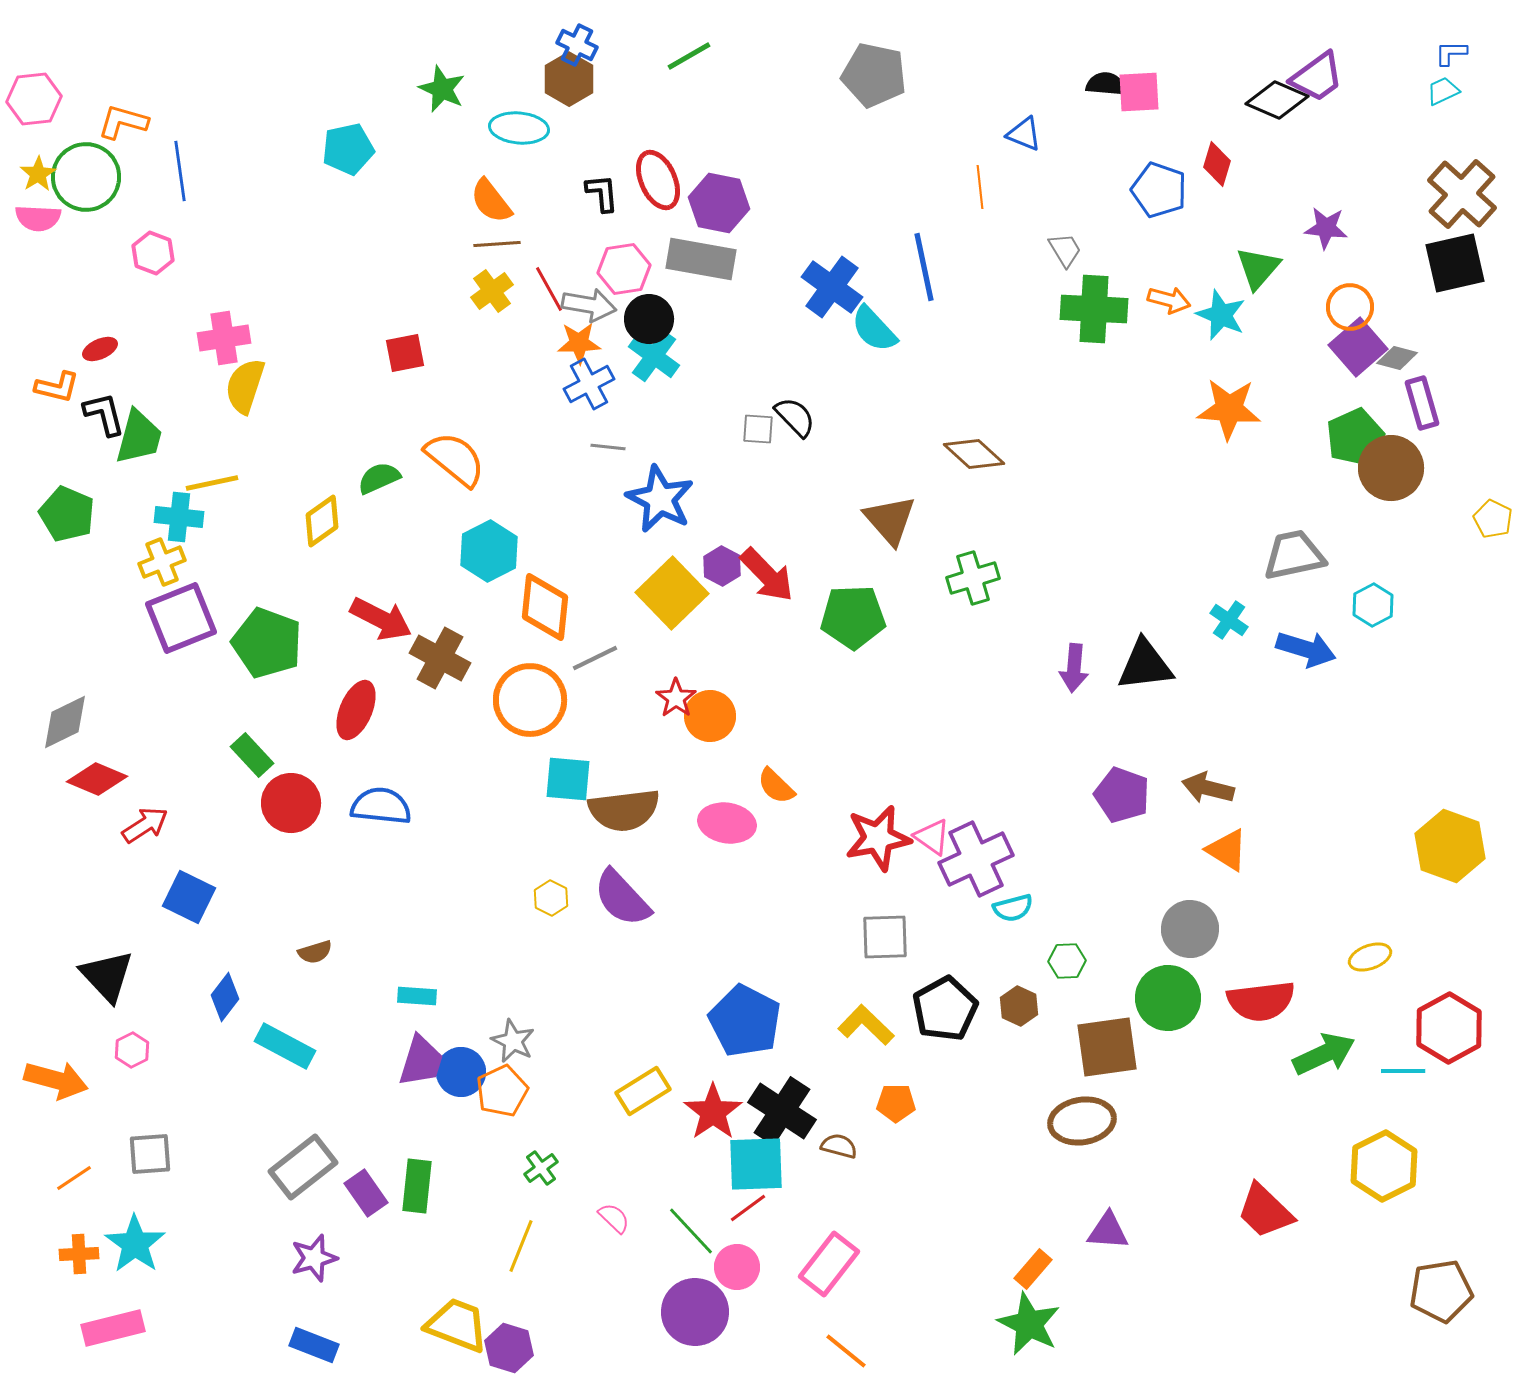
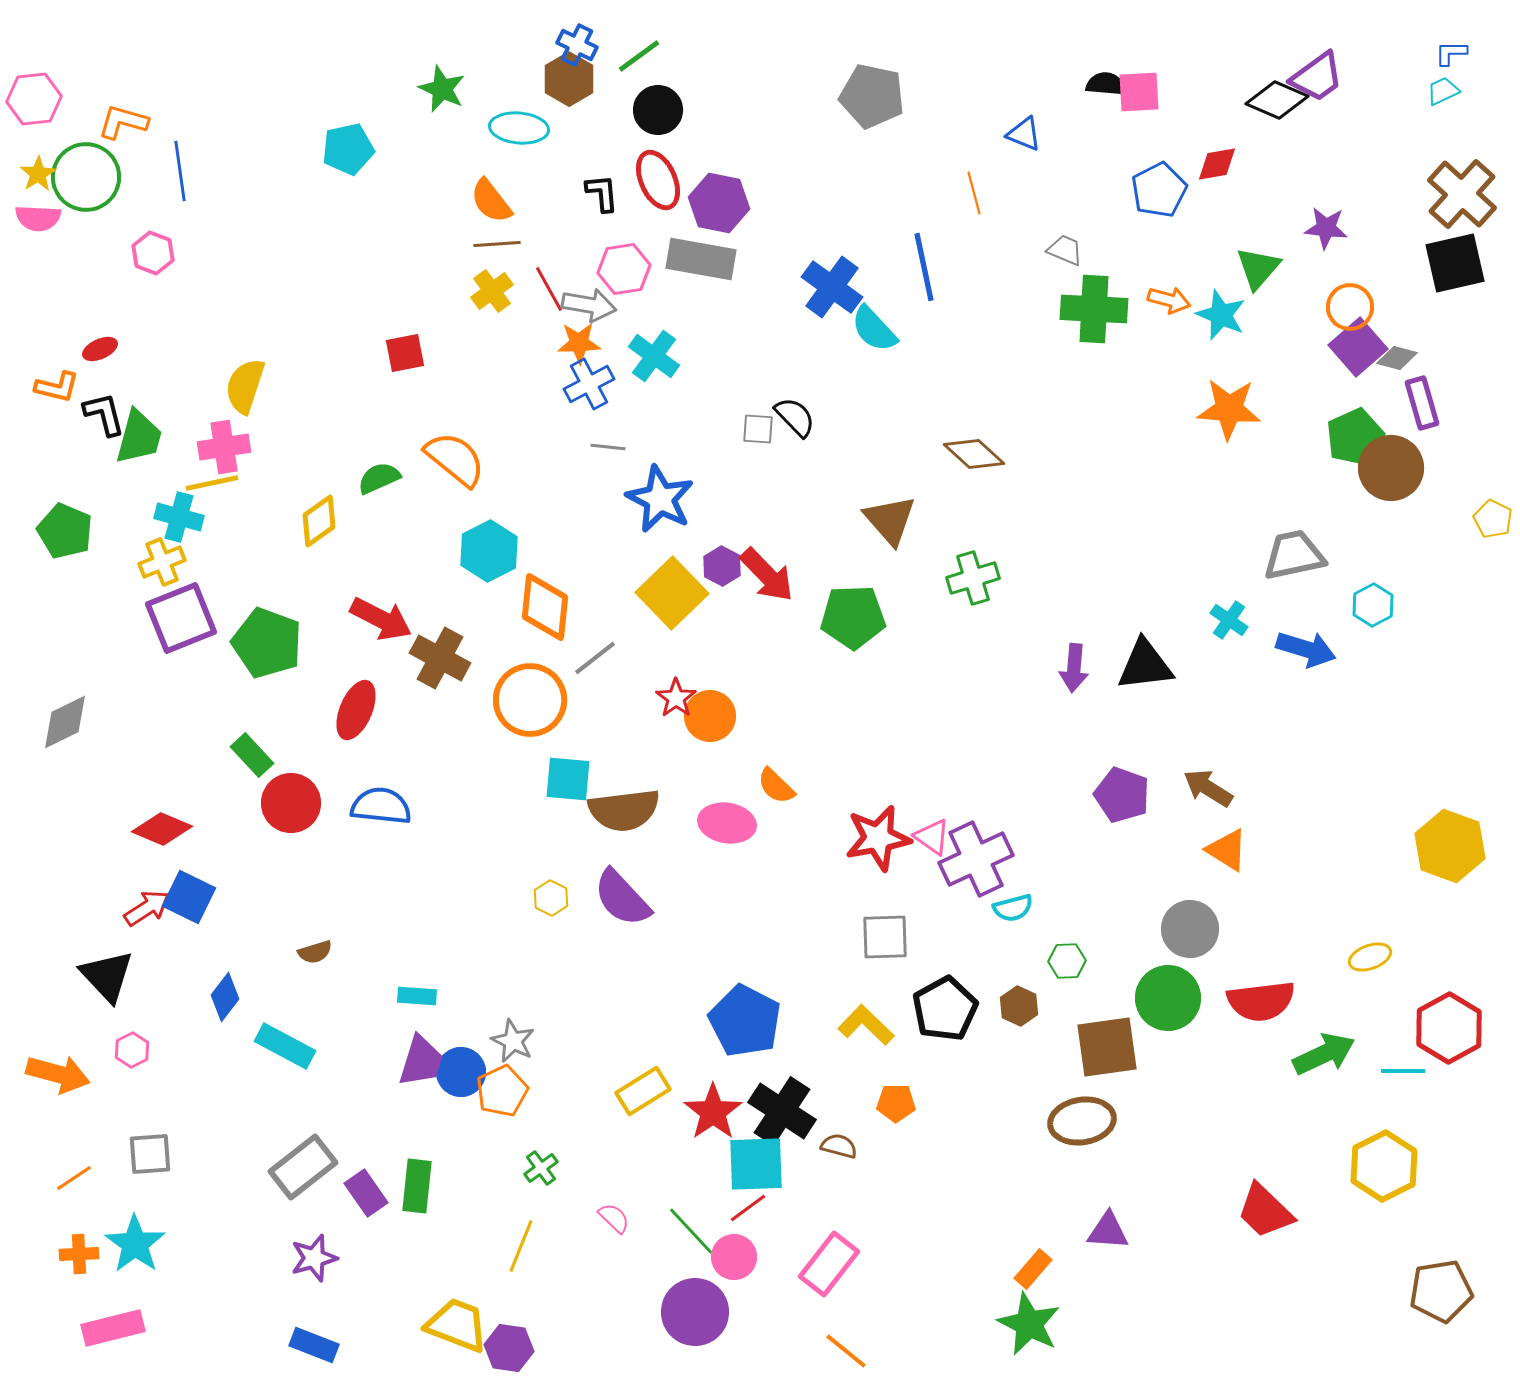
green line at (689, 56): moved 50 px left; rotated 6 degrees counterclockwise
gray pentagon at (874, 75): moved 2 px left, 21 px down
red diamond at (1217, 164): rotated 63 degrees clockwise
orange line at (980, 187): moved 6 px left, 6 px down; rotated 9 degrees counterclockwise
blue pentagon at (1159, 190): rotated 26 degrees clockwise
gray trapezoid at (1065, 250): rotated 36 degrees counterclockwise
black circle at (649, 319): moved 9 px right, 209 px up
pink cross at (224, 338): moved 109 px down
green pentagon at (67, 514): moved 2 px left, 17 px down
cyan cross at (179, 517): rotated 9 degrees clockwise
yellow diamond at (322, 521): moved 3 px left
gray line at (595, 658): rotated 12 degrees counterclockwise
red diamond at (97, 779): moved 65 px right, 50 px down
brown arrow at (1208, 788): rotated 18 degrees clockwise
red arrow at (145, 825): moved 2 px right, 83 px down
orange arrow at (56, 1080): moved 2 px right, 6 px up
pink circle at (737, 1267): moved 3 px left, 10 px up
purple hexagon at (509, 1348): rotated 9 degrees counterclockwise
